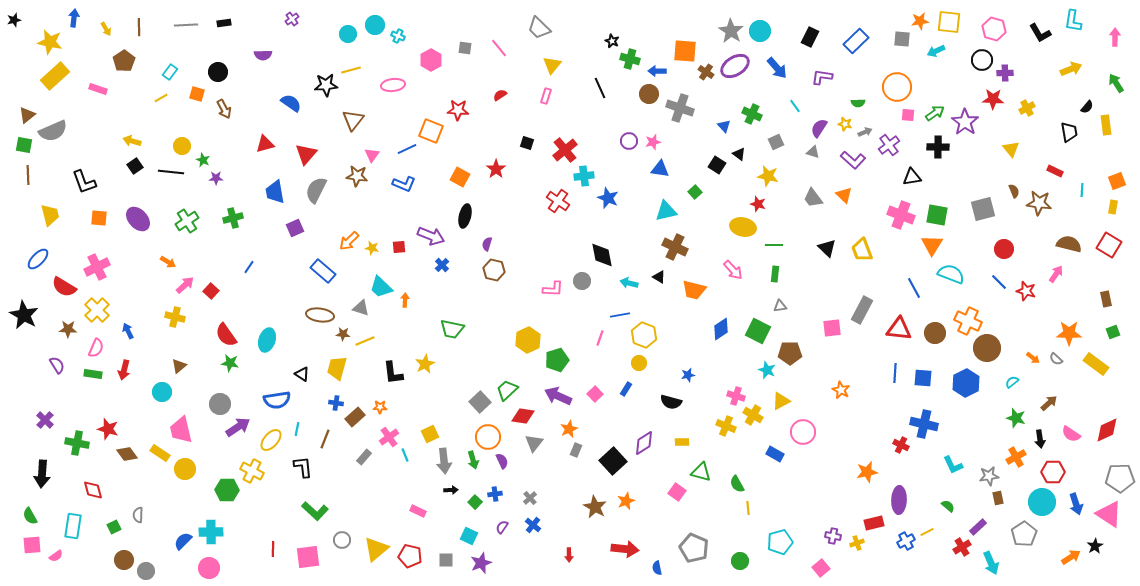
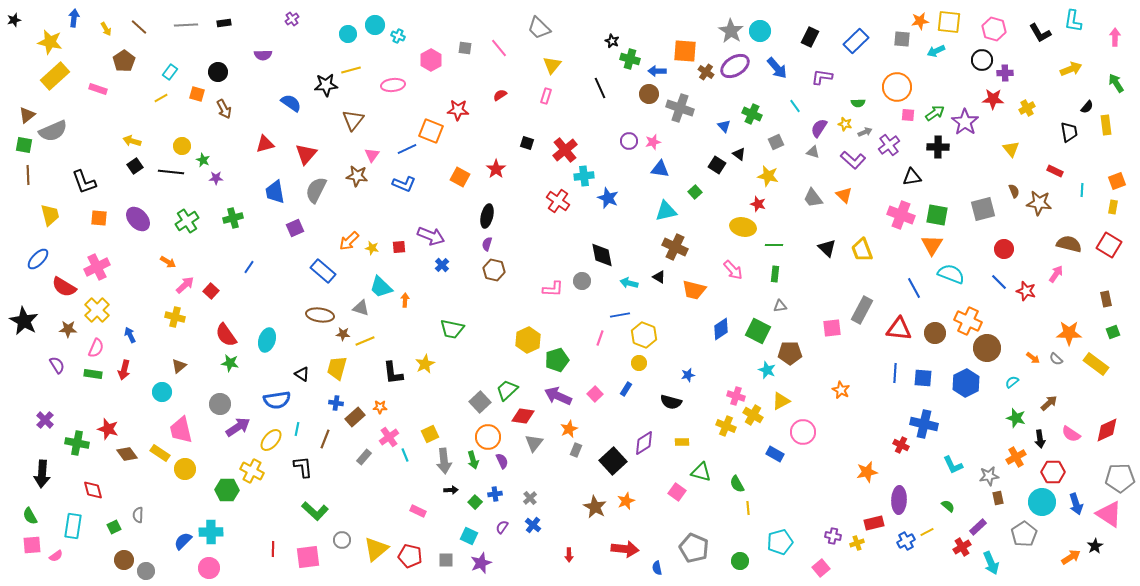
brown line at (139, 27): rotated 48 degrees counterclockwise
black ellipse at (465, 216): moved 22 px right
black star at (24, 315): moved 6 px down
blue arrow at (128, 331): moved 2 px right, 4 px down
